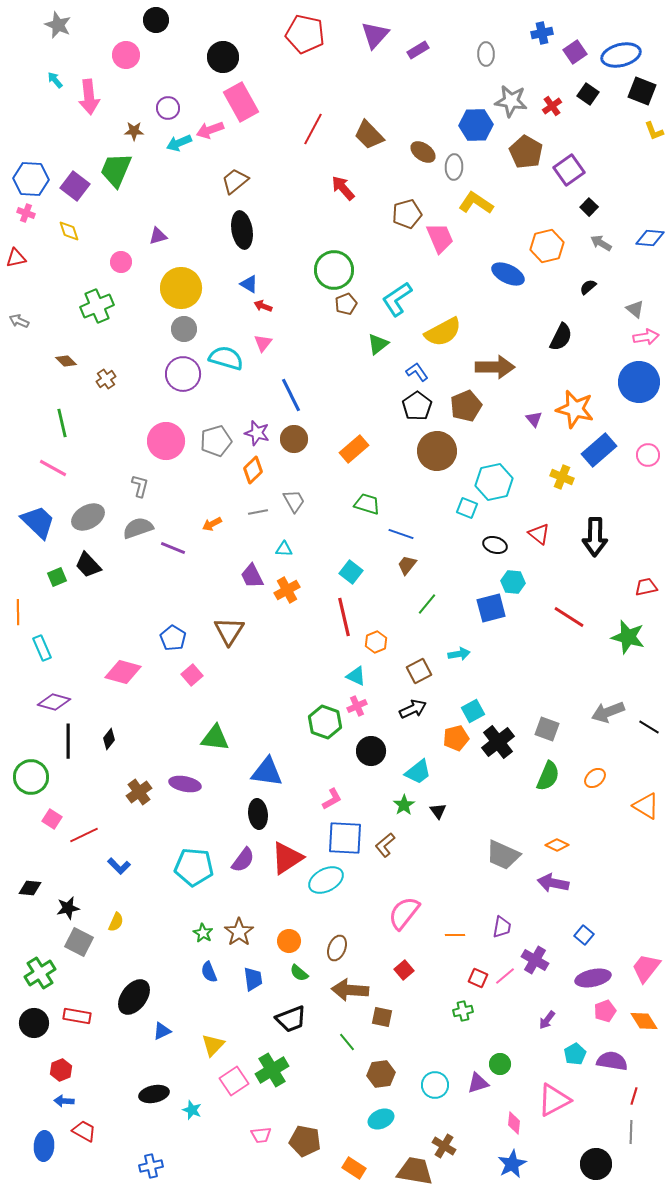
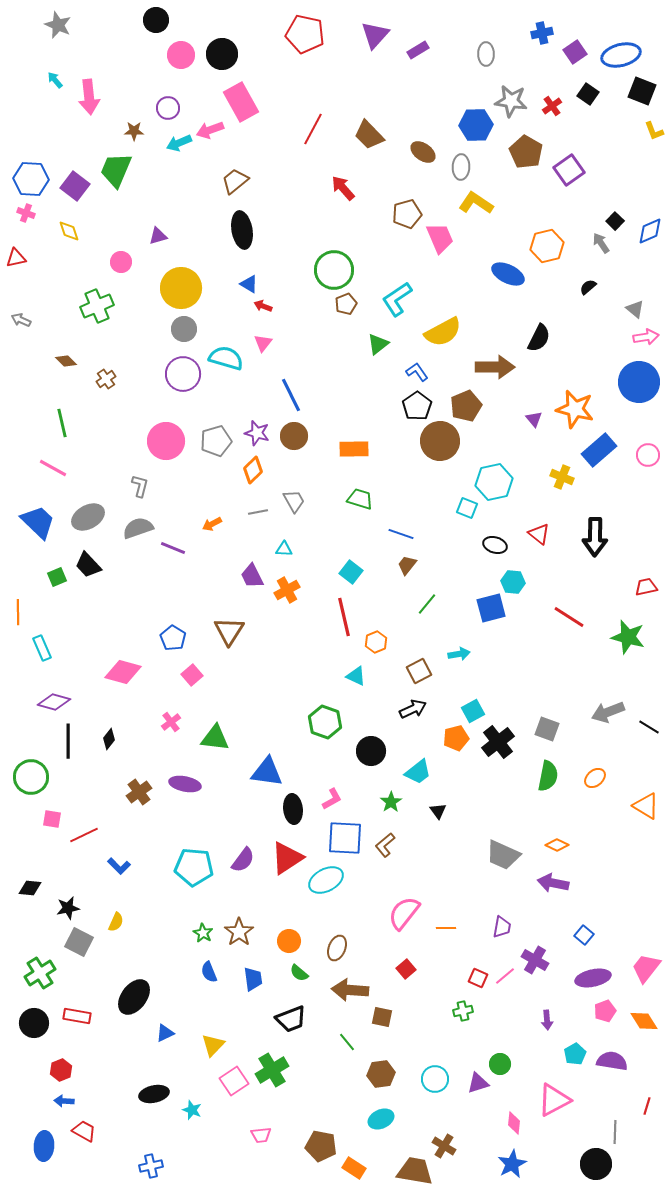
pink circle at (126, 55): moved 55 px right
black circle at (223, 57): moved 1 px left, 3 px up
gray ellipse at (454, 167): moved 7 px right
black square at (589, 207): moved 26 px right, 14 px down
blue diamond at (650, 238): moved 7 px up; rotated 28 degrees counterclockwise
gray arrow at (601, 243): rotated 25 degrees clockwise
gray arrow at (19, 321): moved 2 px right, 1 px up
black semicircle at (561, 337): moved 22 px left, 1 px down
brown circle at (294, 439): moved 3 px up
orange rectangle at (354, 449): rotated 40 degrees clockwise
brown circle at (437, 451): moved 3 px right, 10 px up
green trapezoid at (367, 504): moved 7 px left, 5 px up
pink cross at (357, 706): moved 186 px left, 16 px down; rotated 12 degrees counterclockwise
green semicircle at (548, 776): rotated 12 degrees counterclockwise
green star at (404, 805): moved 13 px left, 3 px up
black ellipse at (258, 814): moved 35 px right, 5 px up
pink square at (52, 819): rotated 24 degrees counterclockwise
orange line at (455, 935): moved 9 px left, 7 px up
red square at (404, 970): moved 2 px right, 1 px up
purple arrow at (547, 1020): rotated 42 degrees counterclockwise
blue triangle at (162, 1031): moved 3 px right, 2 px down
cyan circle at (435, 1085): moved 6 px up
red line at (634, 1096): moved 13 px right, 10 px down
gray line at (631, 1132): moved 16 px left
brown pentagon at (305, 1141): moved 16 px right, 5 px down
